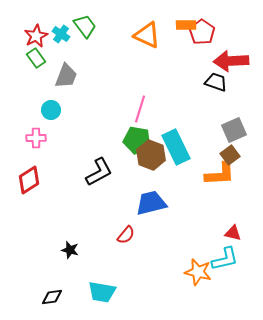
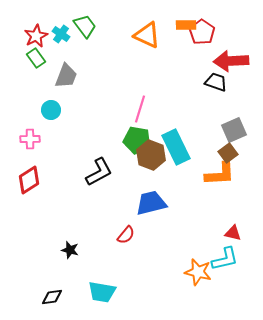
pink cross: moved 6 px left, 1 px down
brown square: moved 2 px left, 2 px up
